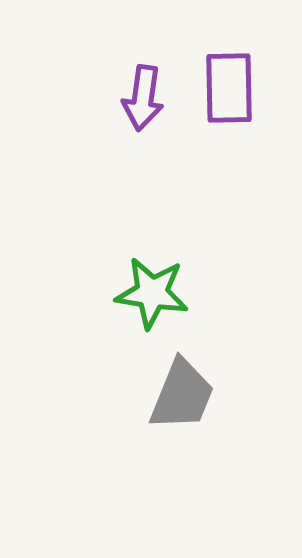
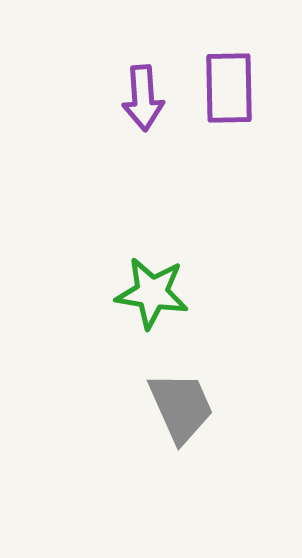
purple arrow: rotated 12 degrees counterclockwise
gray trapezoid: moved 1 px left, 12 px down; rotated 46 degrees counterclockwise
